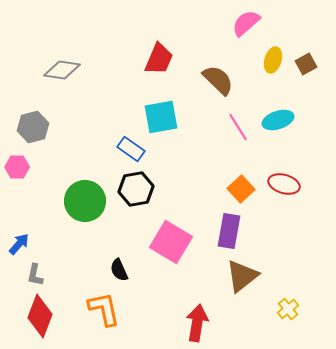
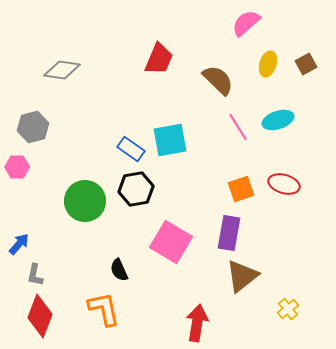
yellow ellipse: moved 5 px left, 4 px down
cyan square: moved 9 px right, 23 px down
orange square: rotated 24 degrees clockwise
purple rectangle: moved 2 px down
